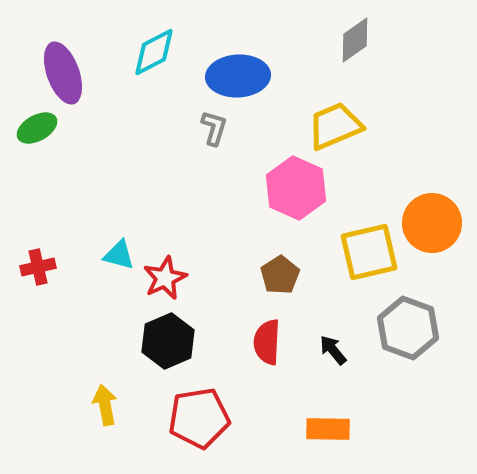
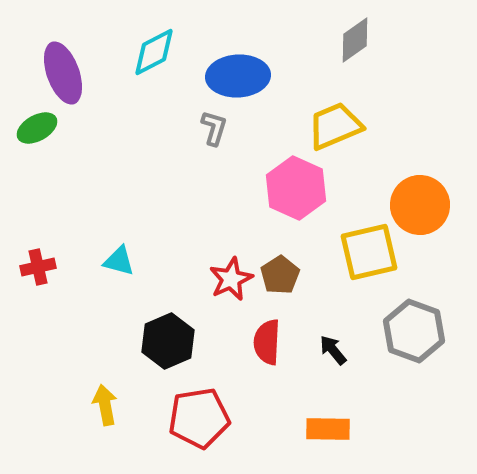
orange circle: moved 12 px left, 18 px up
cyan triangle: moved 6 px down
red star: moved 66 px right, 1 px down
gray hexagon: moved 6 px right, 3 px down
